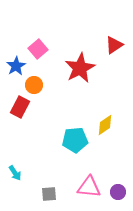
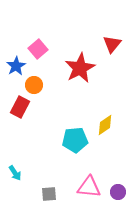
red triangle: moved 2 px left, 1 px up; rotated 18 degrees counterclockwise
